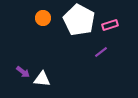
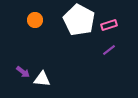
orange circle: moved 8 px left, 2 px down
pink rectangle: moved 1 px left
purple line: moved 8 px right, 2 px up
